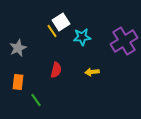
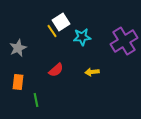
red semicircle: rotated 35 degrees clockwise
green line: rotated 24 degrees clockwise
